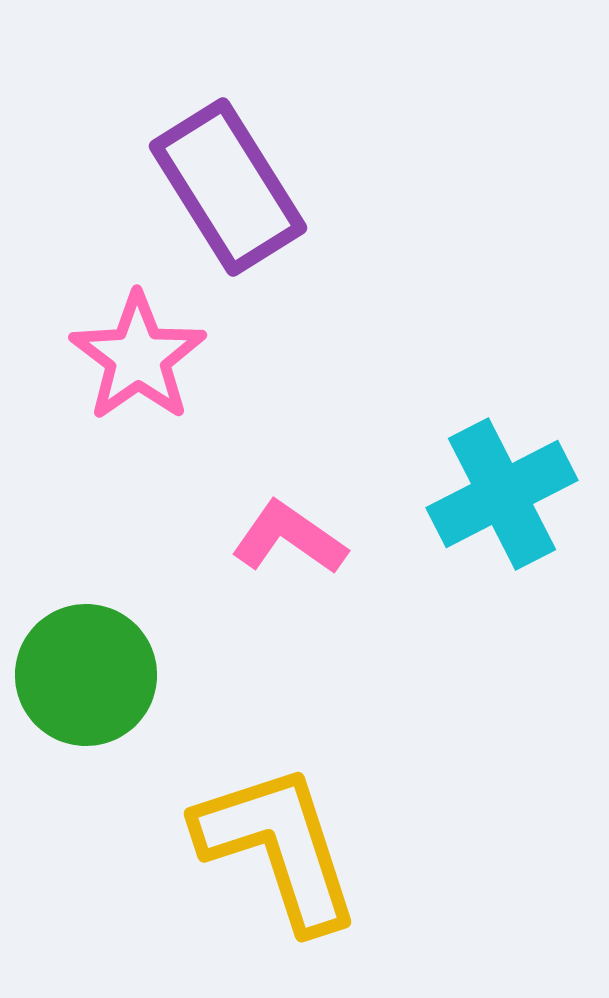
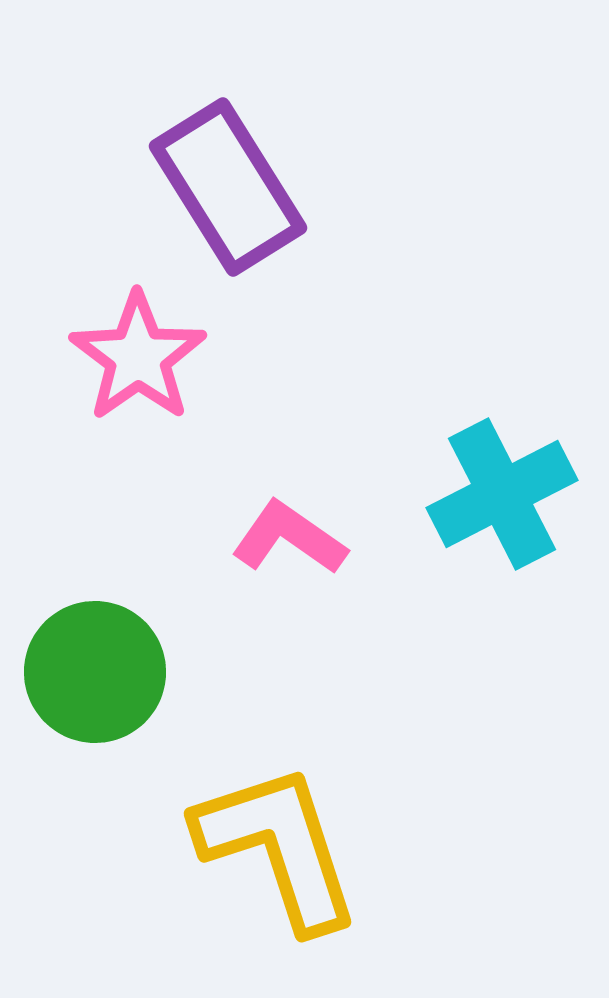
green circle: moved 9 px right, 3 px up
